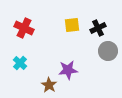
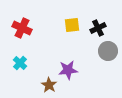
red cross: moved 2 px left
